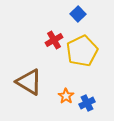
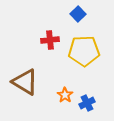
red cross: moved 4 px left; rotated 24 degrees clockwise
yellow pentagon: moved 2 px right; rotated 24 degrees clockwise
brown triangle: moved 4 px left
orange star: moved 1 px left, 1 px up
